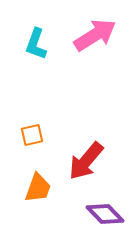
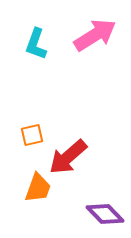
red arrow: moved 18 px left, 4 px up; rotated 9 degrees clockwise
